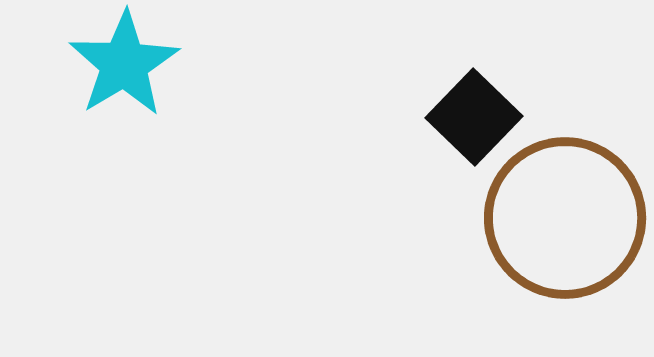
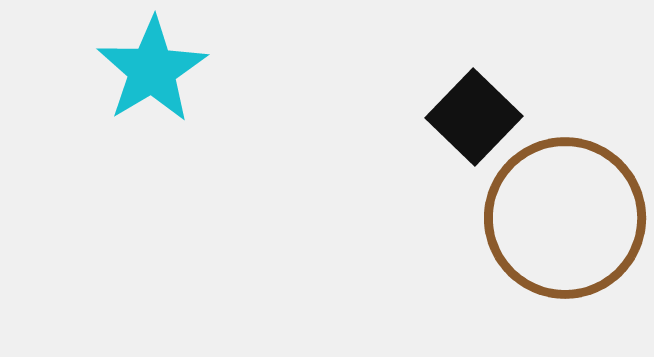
cyan star: moved 28 px right, 6 px down
